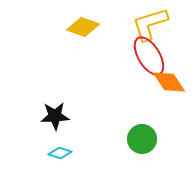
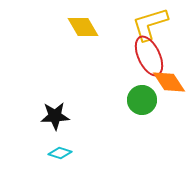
yellow diamond: rotated 40 degrees clockwise
red ellipse: rotated 6 degrees clockwise
green circle: moved 39 px up
